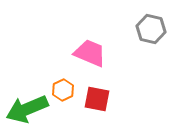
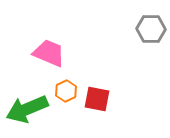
gray hexagon: rotated 12 degrees counterclockwise
pink trapezoid: moved 41 px left
orange hexagon: moved 3 px right, 1 px down
